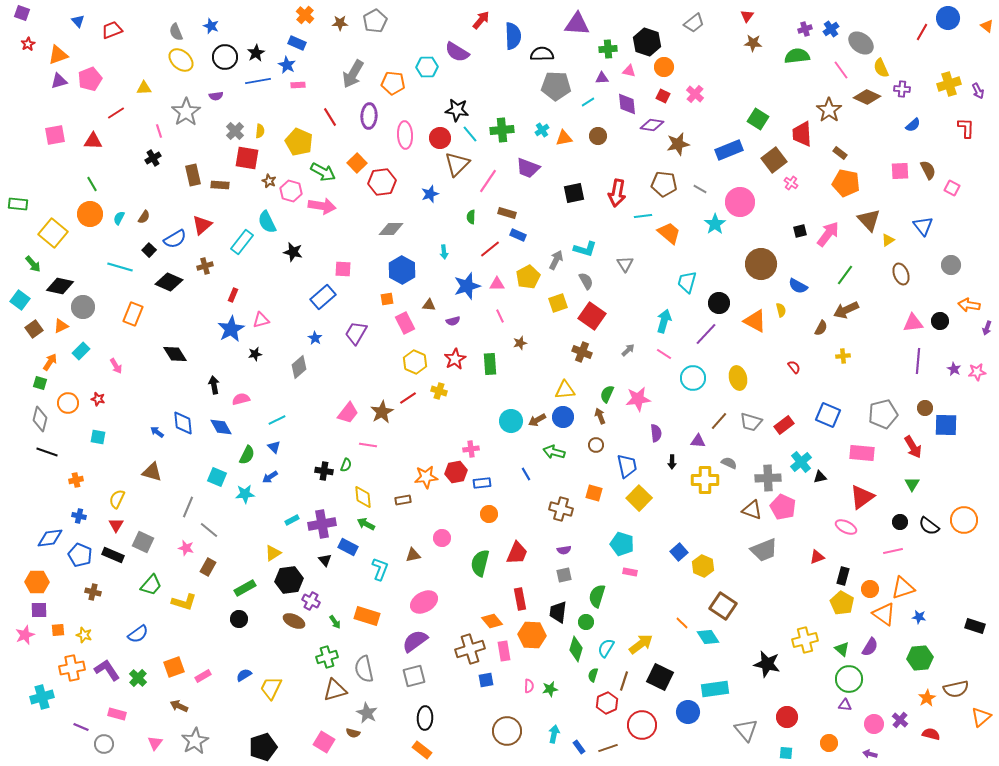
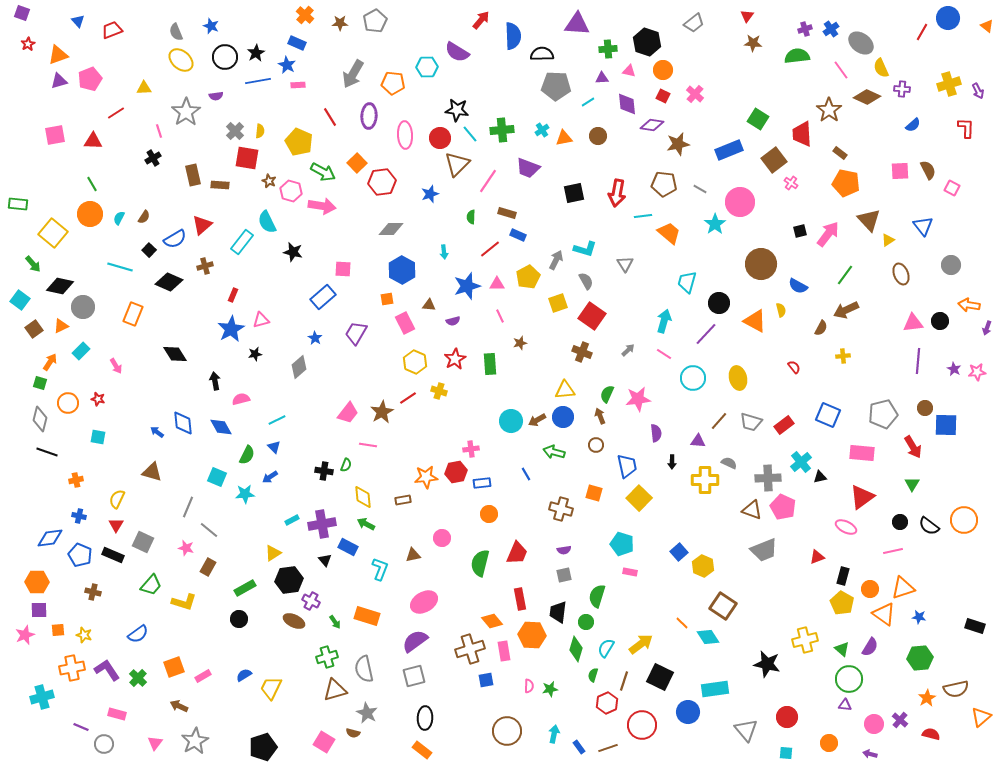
orange circle at (664, 67): moved 1 px left, 3 px down
black arrow at (214, 385): moved 1 px right, 4 px up
